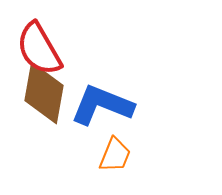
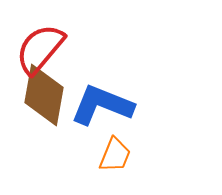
red semicircle: moved 1 px right; rotated 70 degrees clockwise
brown diamond: moved 2 px down
